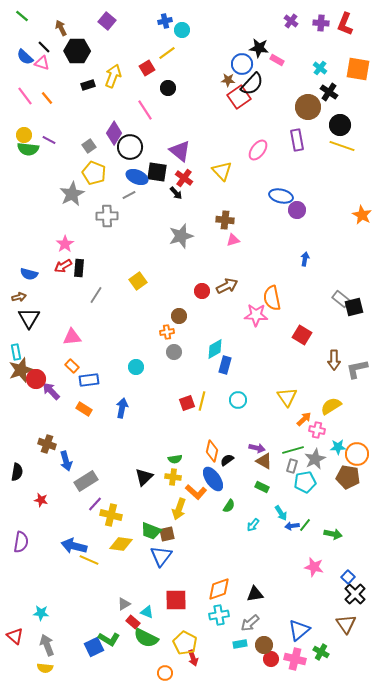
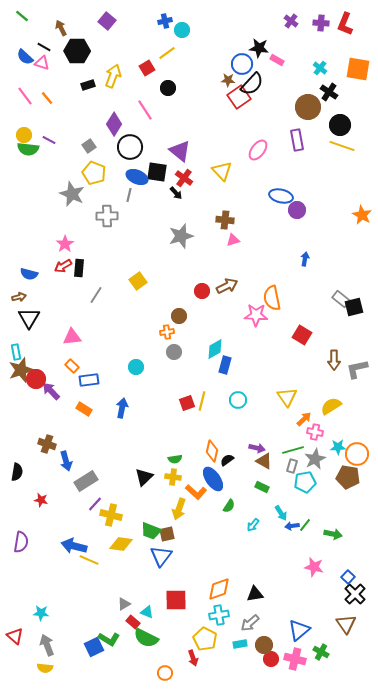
black line at (44, 47): rotated 16 degrees counterclockwise
purple diamond at (114, 133): moved 9 px up
gray star at (72, 194): rotated 20 degrees counterclockwise
gray line at (129, 195): rotated 48 degrees counterclockwise
pink cross at (317, 430): moved 2 px left, 2 px down
yellow pentagon at (185, 643): moved 20 px right, 4 px up
